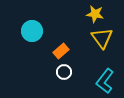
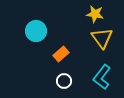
cyan circle: moved 4 px right
orange rectangle: moved 3 px down
white circle: moved 9 px down
cyan L-shape: moved 3 px left, 4 px up
